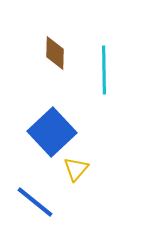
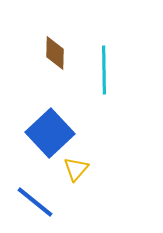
blue square: moved 2 px left, 1 px down
